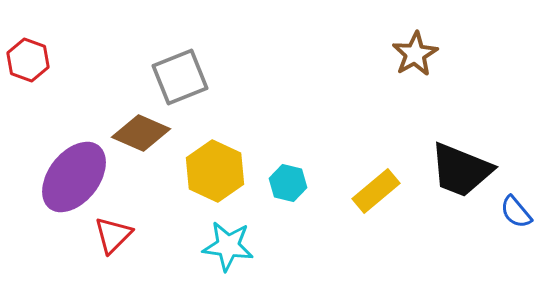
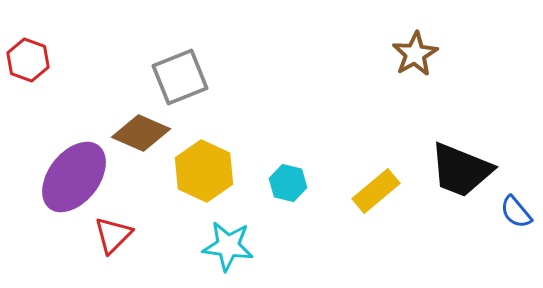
yellow hexagon: moved 11 px left
